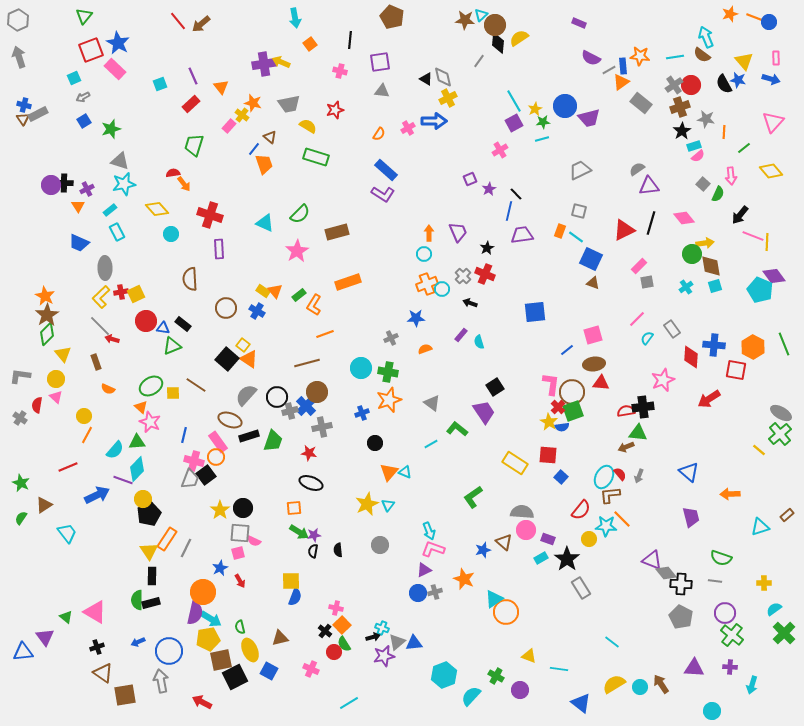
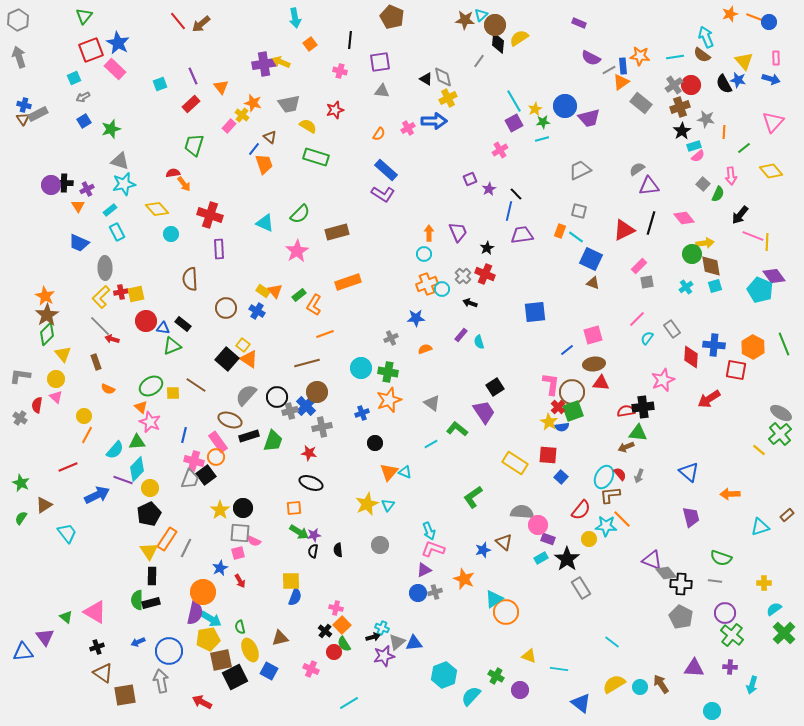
yellow square at (136, 294): rotated 12 degrees clockwise
yellow circle at (143, 499): moved 7 px right, 11 px up
pink circle at (526, 530): moved 12 px right, 5 px up
